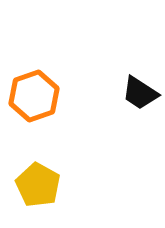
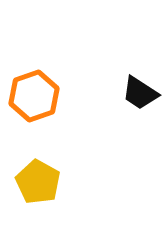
yellow pentagon: moved 3 px up
